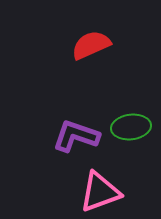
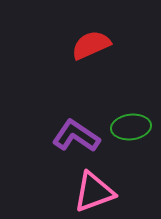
purple L-shape: rotated 15 degrees clockwise
pink triangle: moved 6 px left
